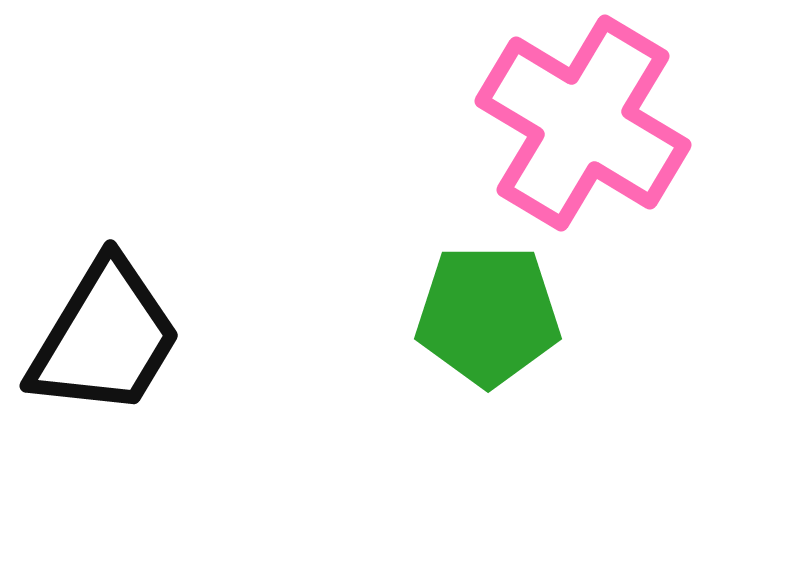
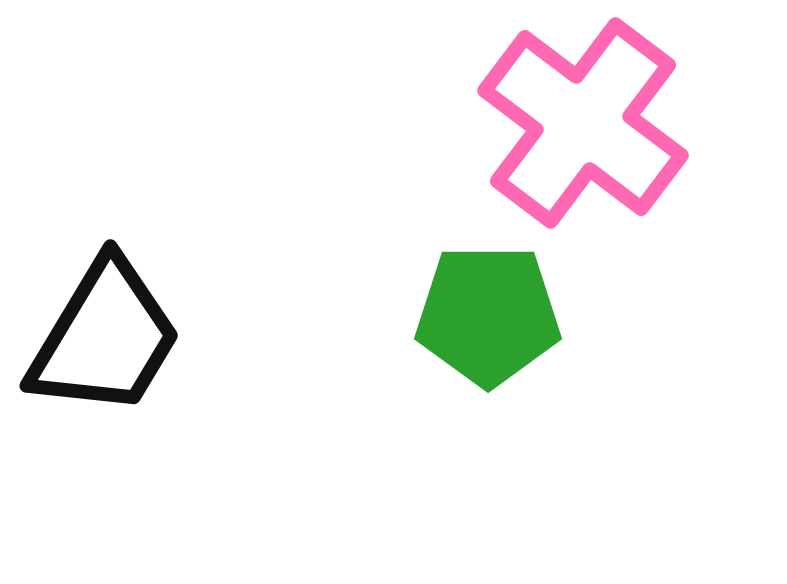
pink cross: rotated 6 degrees clockwise
